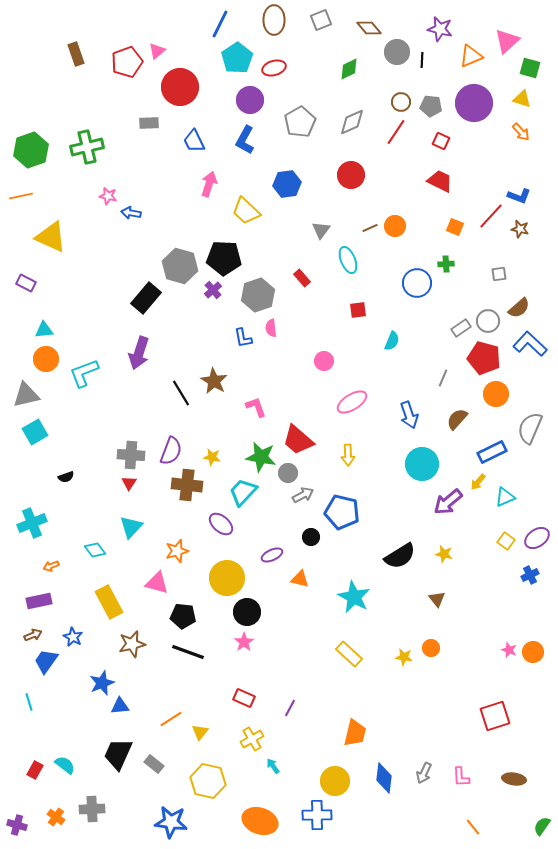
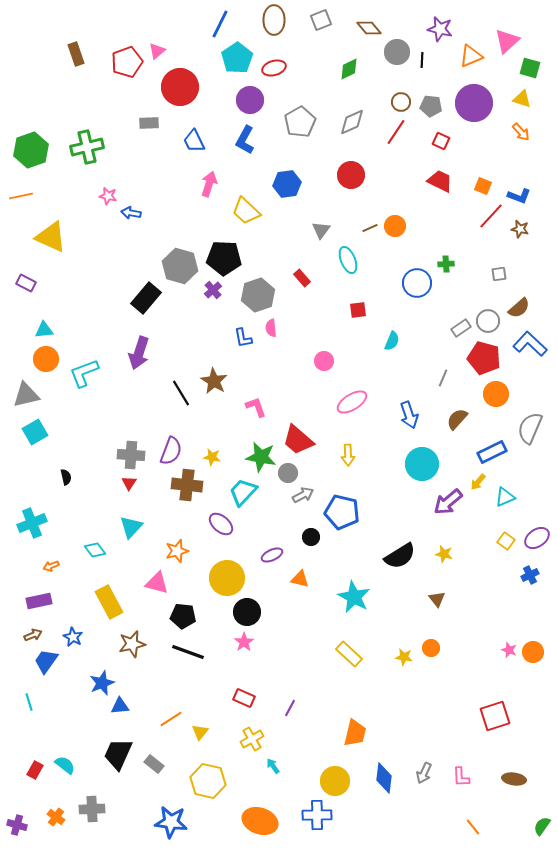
orange square at (455, 227): moved 28 px right, 41 px up
black semicircle at (66, 477): rotated 84 degrees counterclockwise
